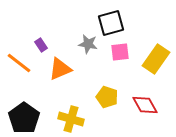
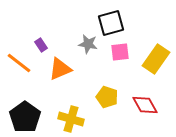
black pentagon: moved 1 px right, 1 px up
